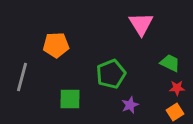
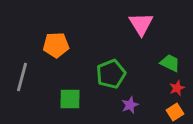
red star: rotated 21 degrees counterclockwise
